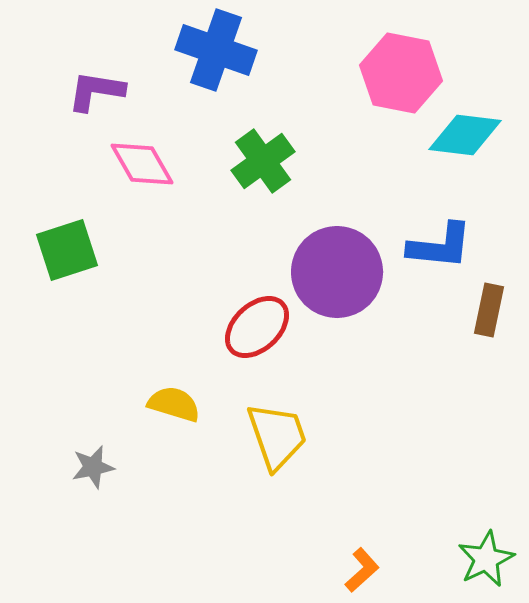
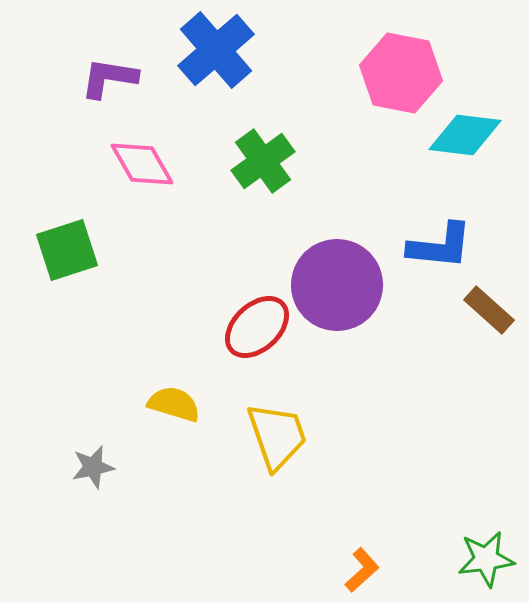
blue cross: rotated 30 degrees clockwise
purple L-shape: moved 13 px right, 13 px up
purple circle: moved 13 px down
brown rectangle: rotated 60 degrees counterclockwise
green star: rotated 18 degrees clockwise
